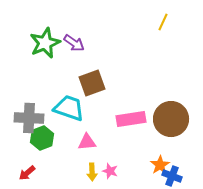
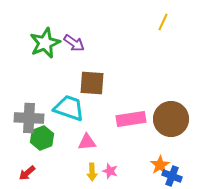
brown square: rotated 24 degrees clockwise
